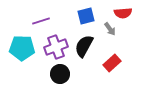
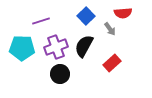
blue square: rotated 30 degrees counterclockwise
